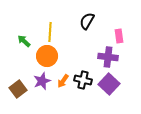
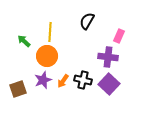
pink rectangle: rotated 32 degrees clockwise
purple star: moved 1 px right, 1 px up
brown square: rotated 18 degrees clockwise
